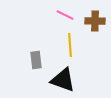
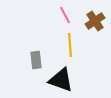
pink line: rotated 36 degrees clockwise
brown cross: rotated 36 degrees counterclockwise
black triangle: moved 2 px left
